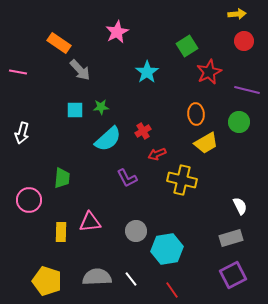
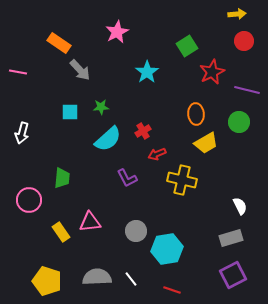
red star: moved 3 px right
cyan square: moved 5 px left, 2 px down
yellow rectangle: rotated 36 degrees counterclockwise
red line: rotated 36 degrees counterclockwise
